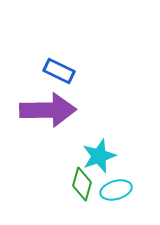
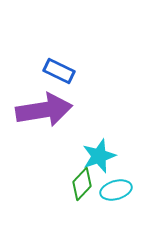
purple arrow: moved 4 px left; rotated 8 degrees counterclockwise
green diamond: rotated 28 degrees clockwise
